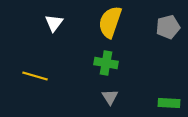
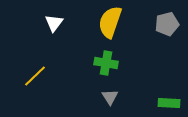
gray pentagon: moved 1 px left, 3 px up
yellow line: rotated 60 degrees counterclockwise
